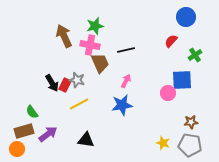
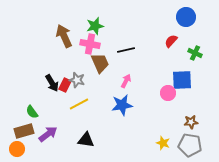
pink cross: moved 1 px up
green cross: moved 2 px up; rotated 32 degrees counterclockwise
